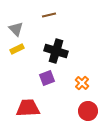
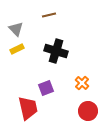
purple square: moved 1 px left, 10 px down
red trapezoid: rotated 80 degrees clockwise
